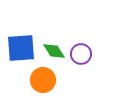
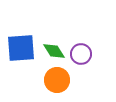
orange circle: moved 14 px right
